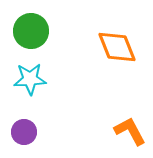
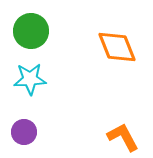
orange L-shape: moved 7 px left, 6 px down
